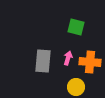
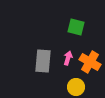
orange cross: rotated 25 degrees clockwise
